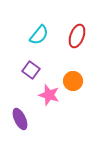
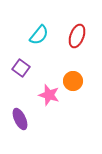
purple square: moved 10 px left, 2 px up
